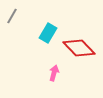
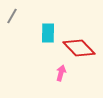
cyan rectangle: rotated 30 degrees counterclockwise
pink arrow: moved 7 px right
